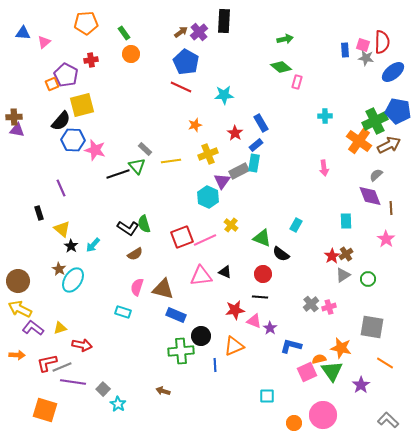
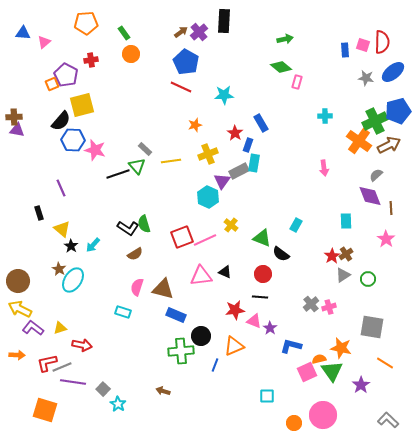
gray star at (366, 58): moved 20 px down
blue pentagon at (398, 111): rotated 25 degrees counterclockwise
blue rectangle at (256, 145): moved 8 px left; rotated 32 degrees counterclockwise
blue line at (215, 365): rotated 24 degrees clockwise
